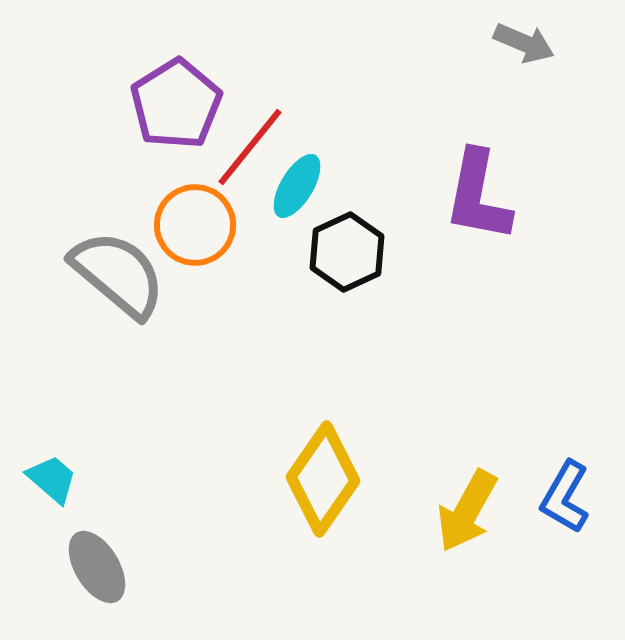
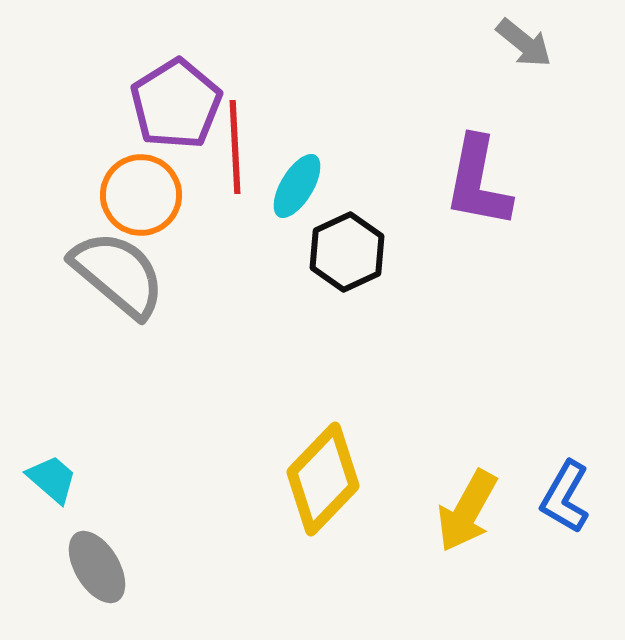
gray arrow: rotated 16 degrees clockwise
red line: moved 15 px left; rotated 42 degrees counterclockwise
purple L-shape: moved 14 px up
orange circle: moved 54 px left, 30 px up
yellow diamond: rotated 9 degrees clockwise
